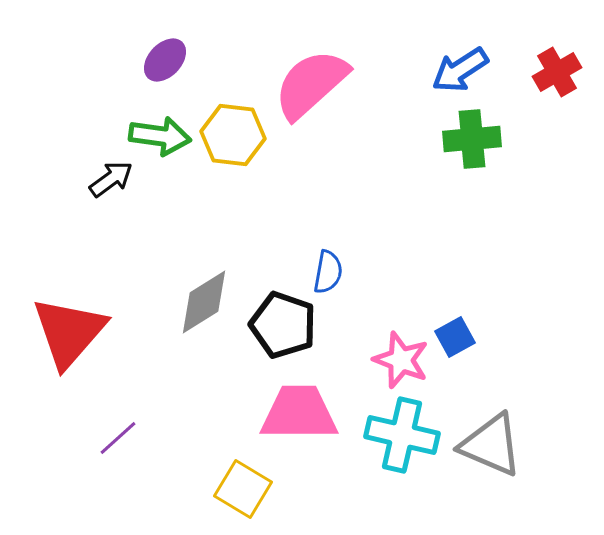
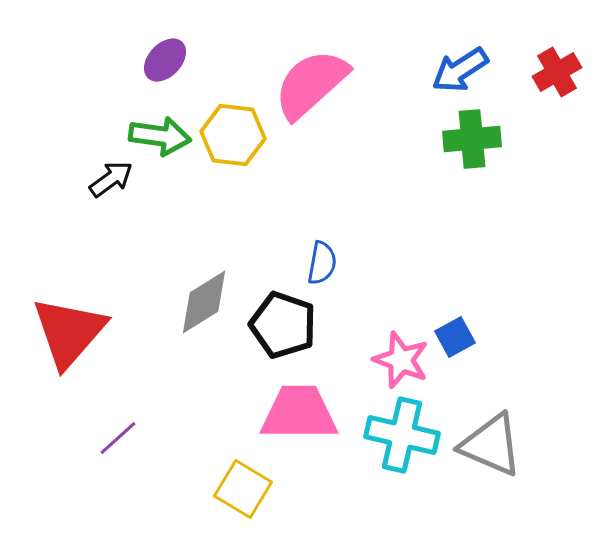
blue semicircle: moved 6 px left, 9 px up
